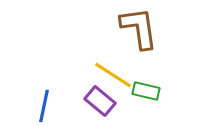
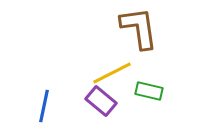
yellow line: moved 1 px left, 2 px up; rotated 60 degrees counterclockwise
green rectangle: moved 3 px right
purple rectangle: moved 1 px right
